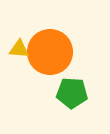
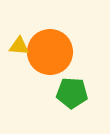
yellow triangle: moved 3 px up
